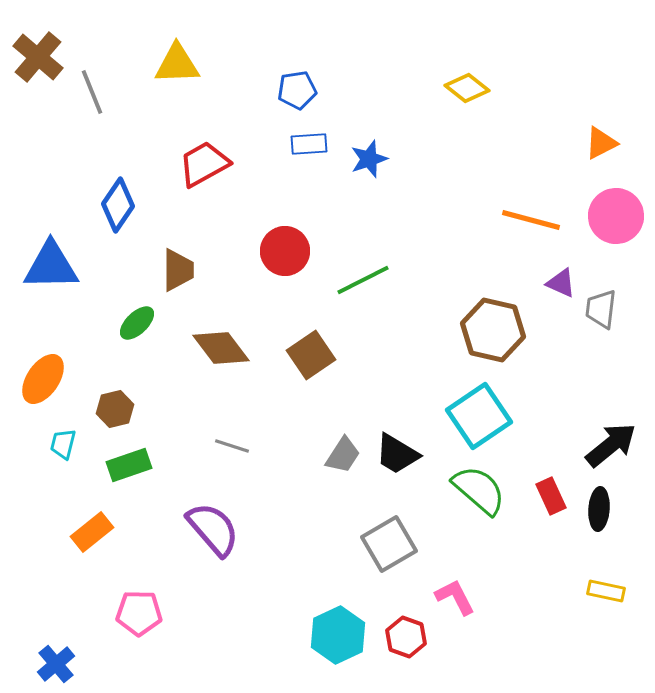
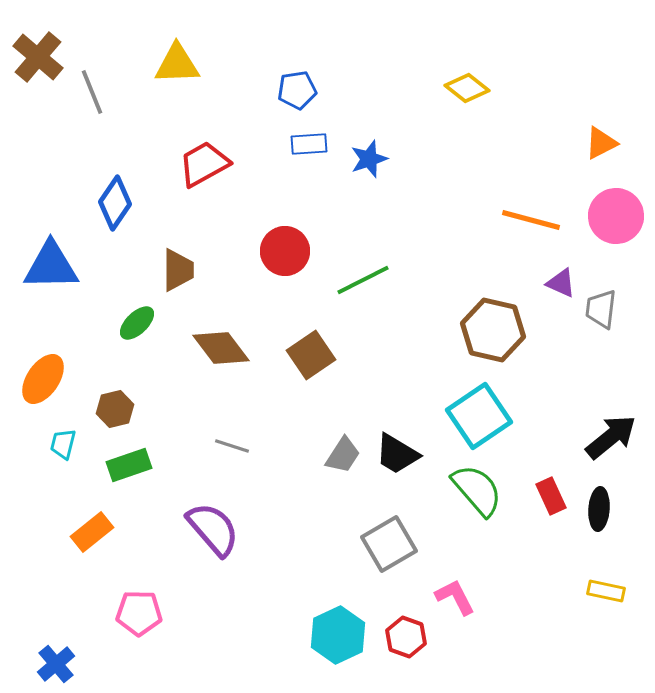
blue diamond at (118, 205): moved 3 px left, 2 px up
black arrow at (611, 445): moved 8 px up
green semicircle at (479, 490): moved 2 px left; rotated 8 degrees clockwise
